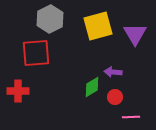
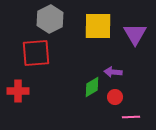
yellow square: rotated 16 degrees clockwise
